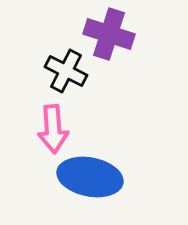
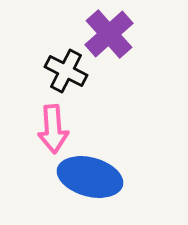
purple cross: rotated 30 degrees clockwise
blue ellipse: rotated 4 degrees clockwise
